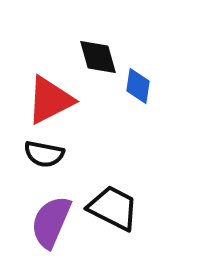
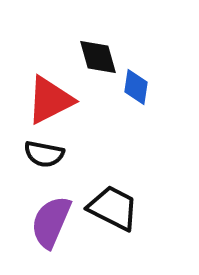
blue diamond: moved 2 px left, 1 px down
